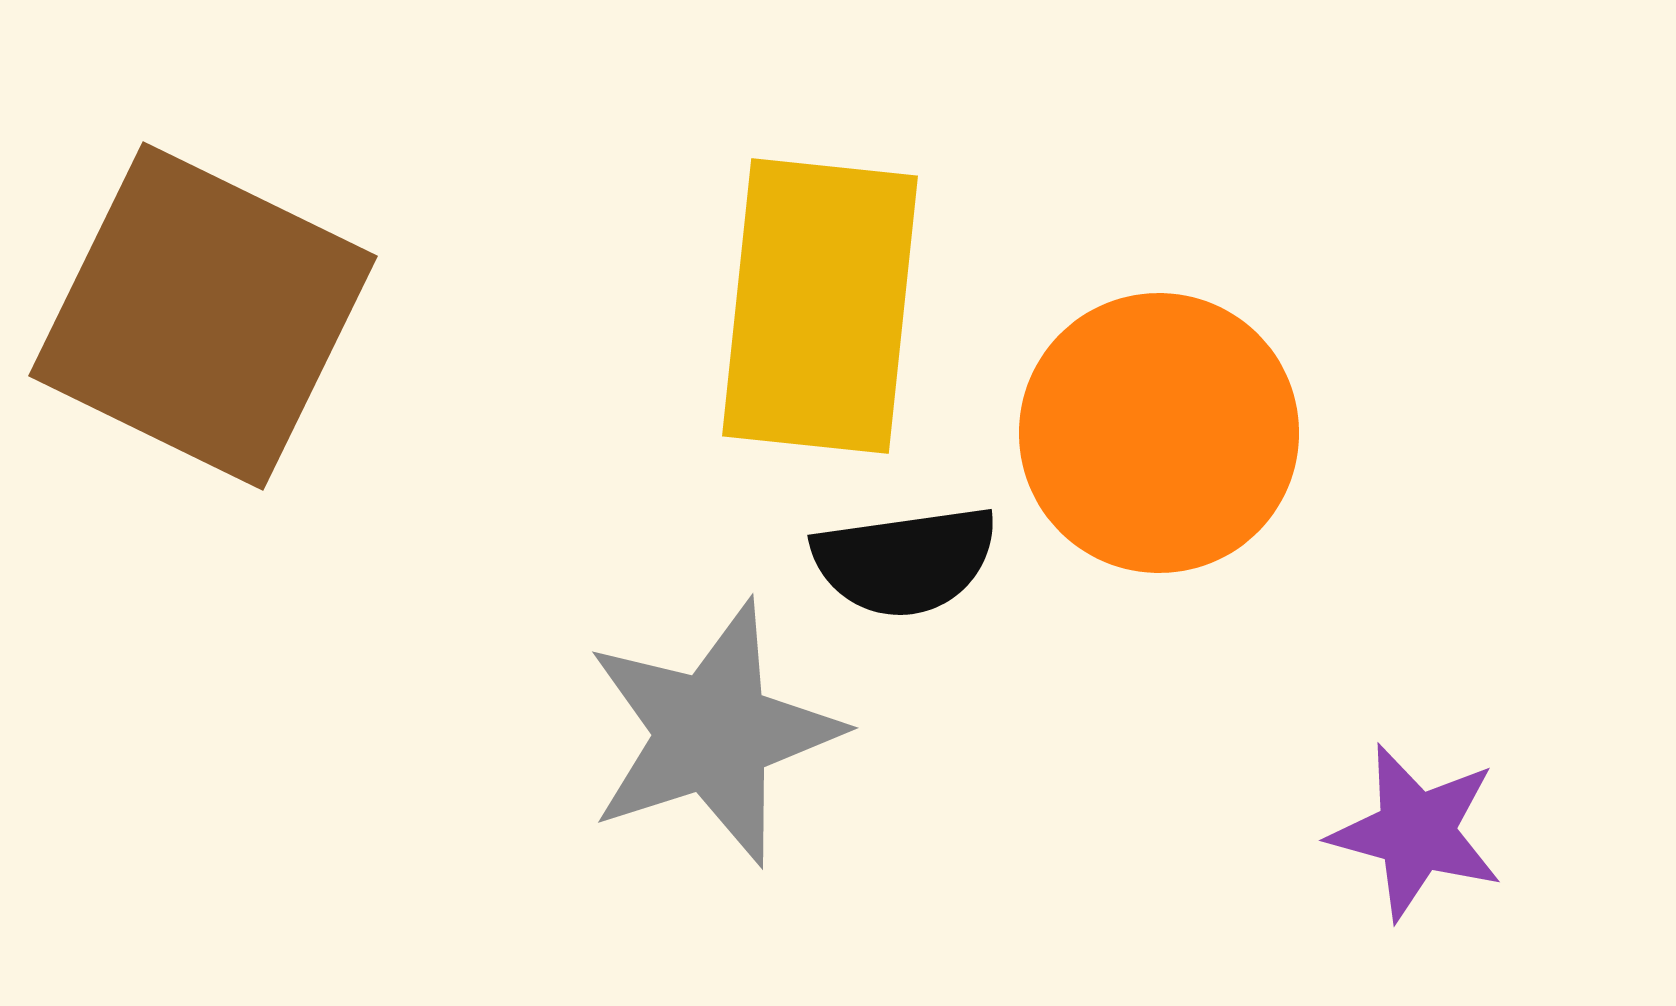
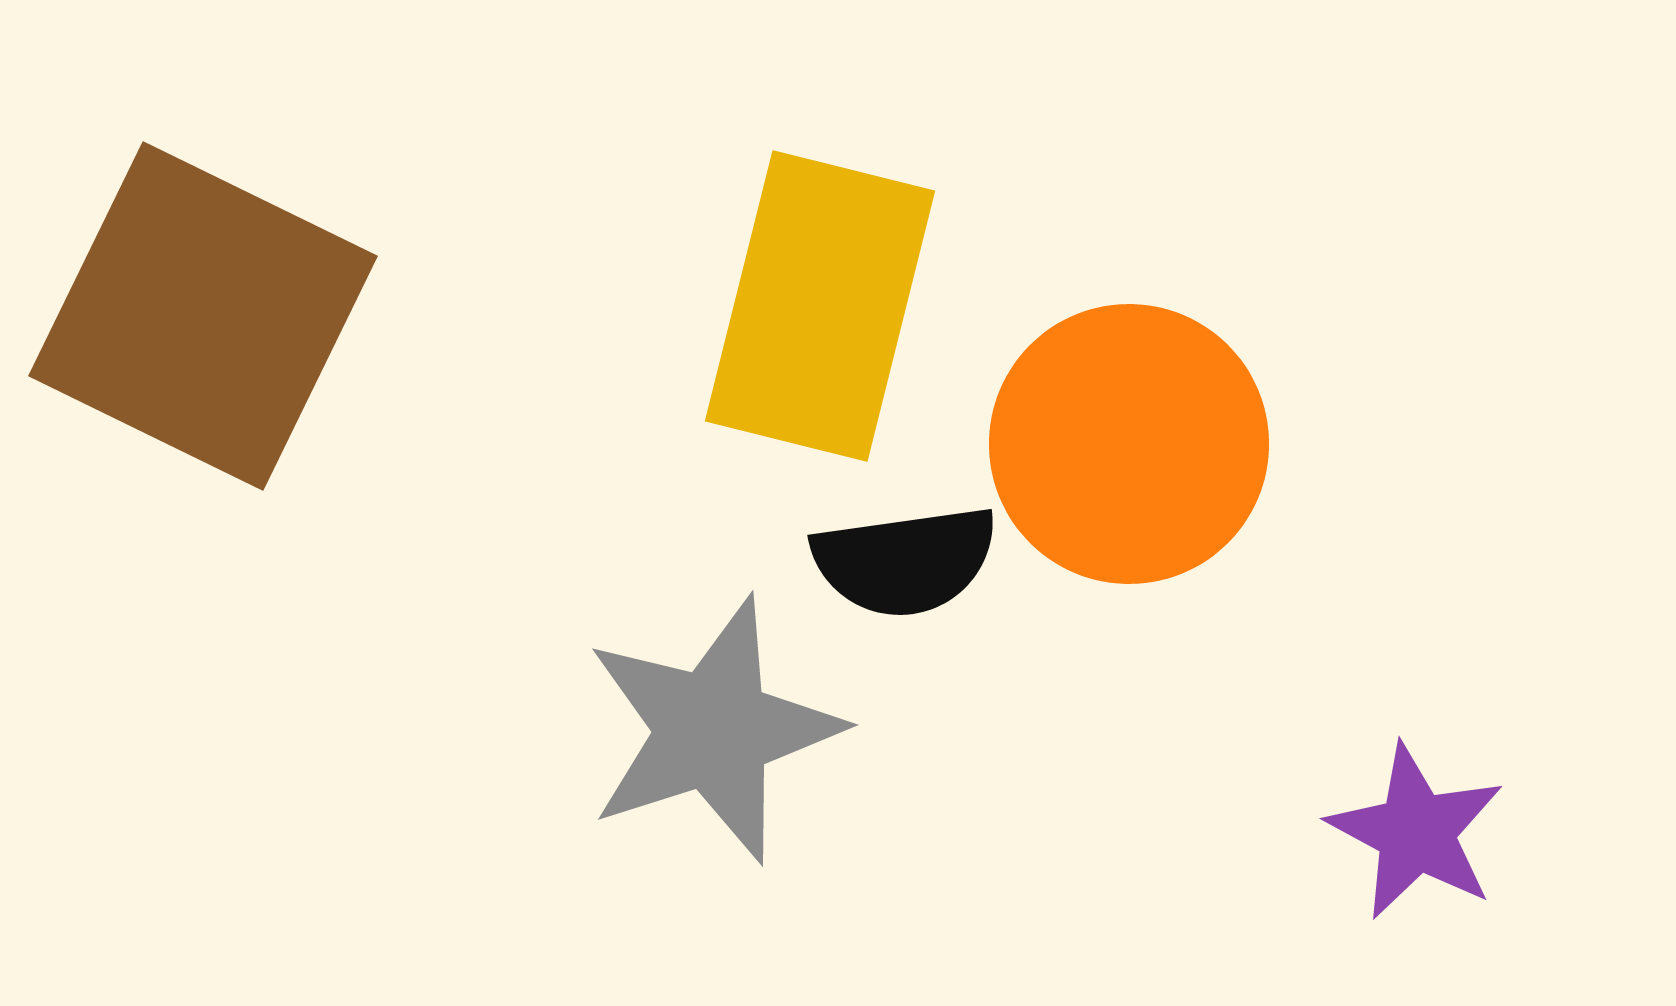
yellow rectangle: rotated 8 degrees clockwise
orange circle: moved 30 px left, 11 px down
gray star: moved 3 px up
purple star: rotated 13 degrees clockwise
